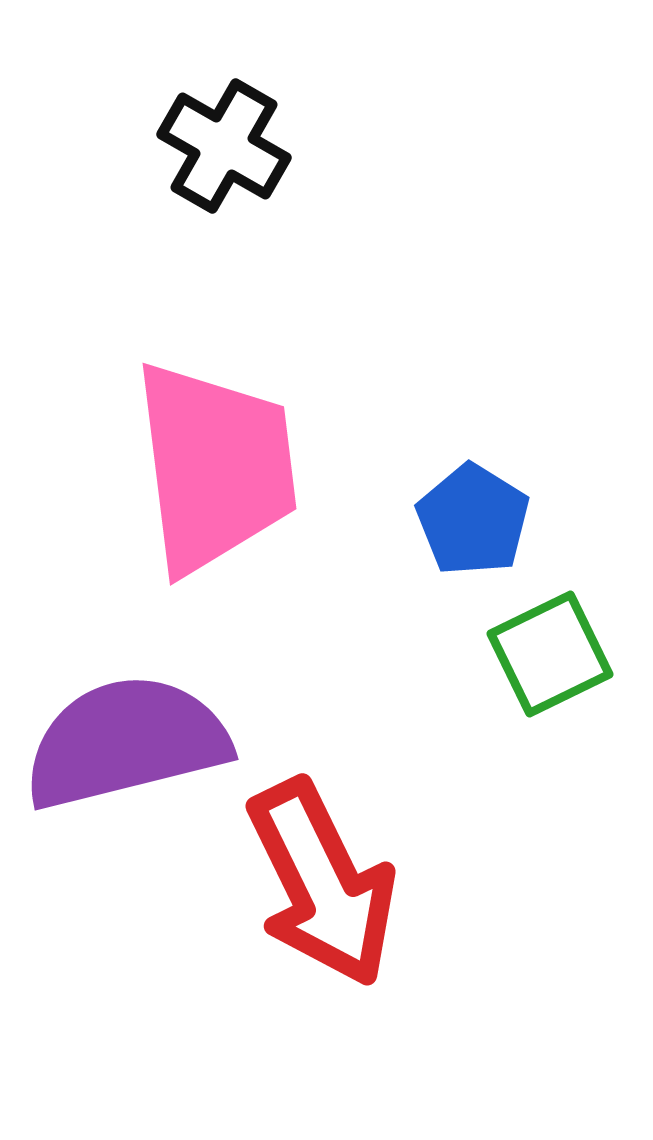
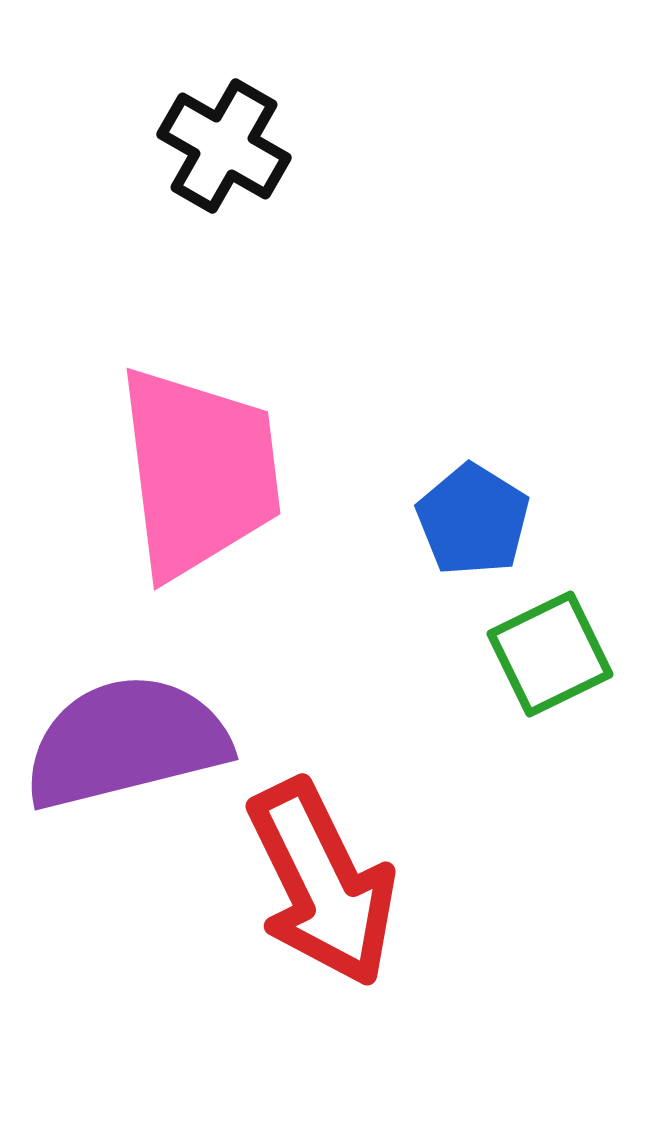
pink trapezoid: moved 16 px left, 5 px down
